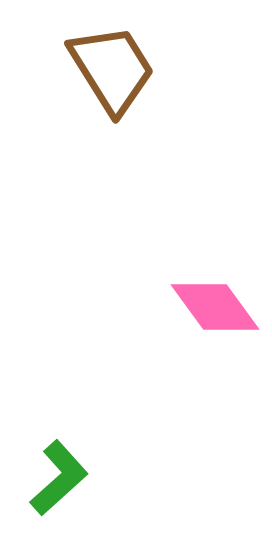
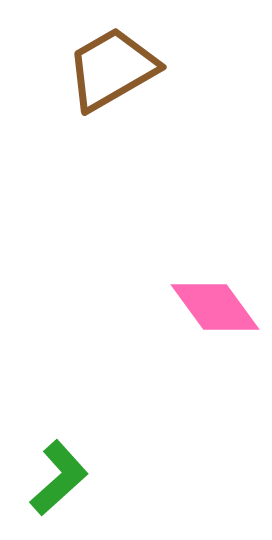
brown trapezoid: rotated 88 degrees counterclockwise
